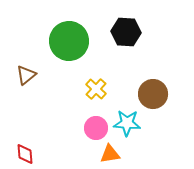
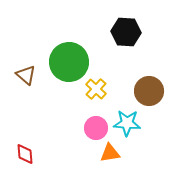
green circle: moved 21 px down
brown triangle: rotated 40 degrees counterclockwise
brown circle: moved 4 px left, 3 px up
orange triangle: moved 1 px up
